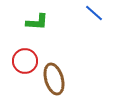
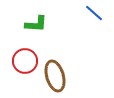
green L-shape: moved 1 px left, 2 px down
brown ellipse: moved 1 px right, 3 px up
